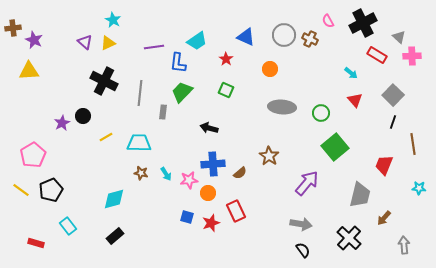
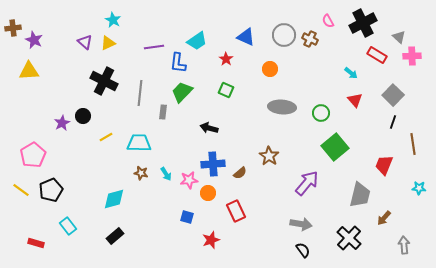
red star at (211, 223): moved 17 px down
